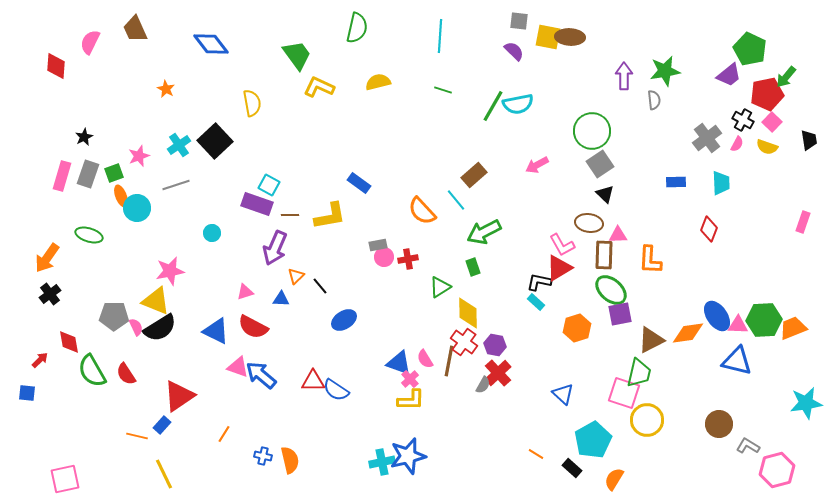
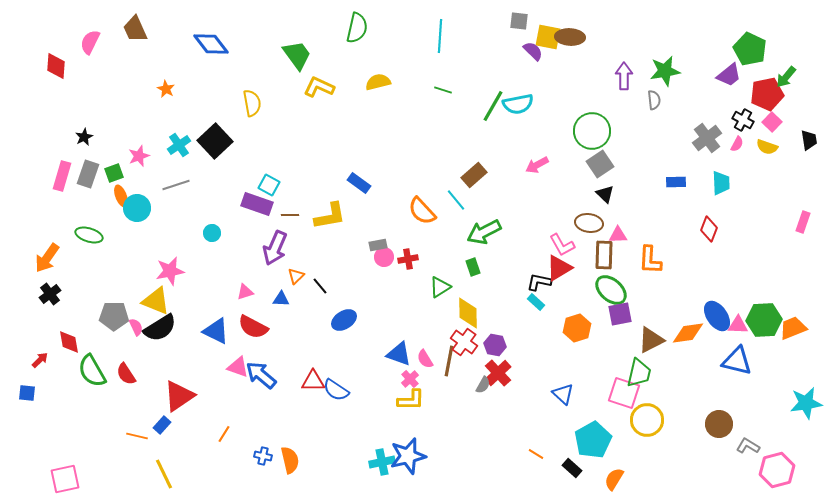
purple semicircle at (514, 51): moved 19 px right
blue triangle at (399, 363): moved 9 px up
